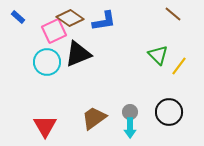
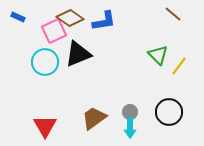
blue rectangle: rotated 16 degrees counterclockwise
cyan circle: moved 2 px left
